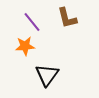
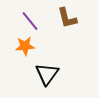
purple line: moved 2 px left, 1 px up
black triangle: moved 1 px up
